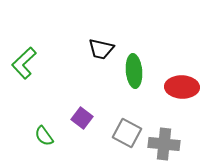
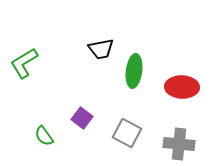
black trapezoid: rotated 24 degrees counterclockwise
green L-shape: rotated 12 degrees clockwise
green ellipse: rotated 12 degrees clockwise
gray cross: moved 15 px right
